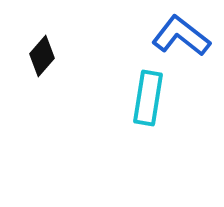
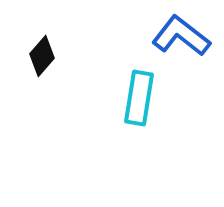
cyan rectangle: moved 9 px left
